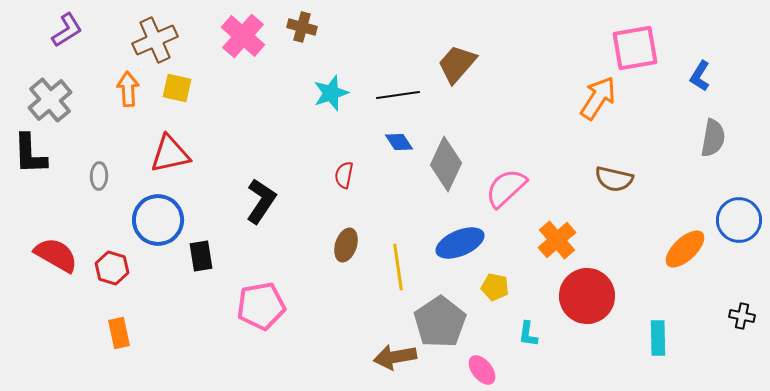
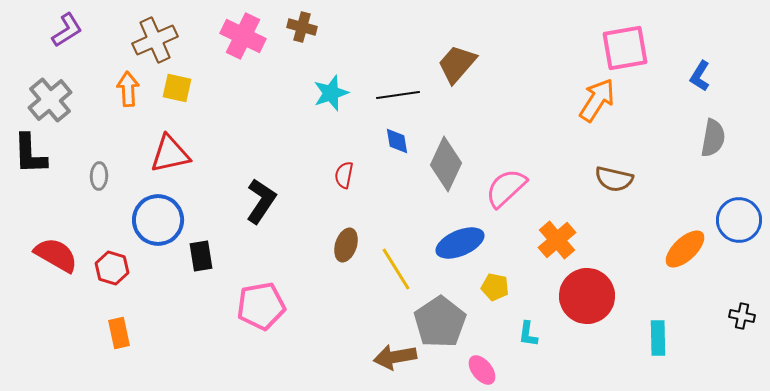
pink cross at (243, 36): rotated 15 degrees counterclockwise
pink square at (635, 48): moved 10 px left
orange arrow at (598, 98): moved 1 px left, 2 px down
blue diamond at (399, 142): moved 2 px left, 1 px up; rotated 24 degrees clockwise
yellow line at (398, 267): moved 2 px left, 2 px down; rotated 24 degrees counterclockwise
